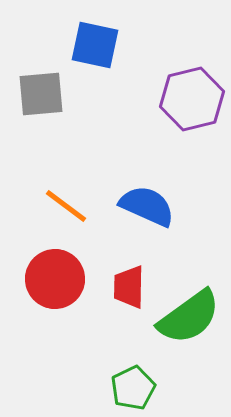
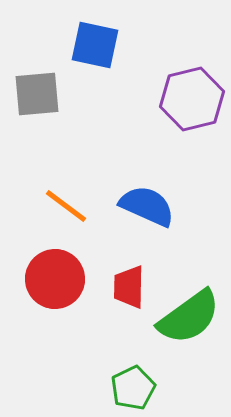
gray square: moved 4 px left
